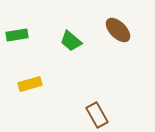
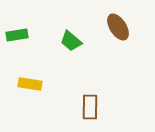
brown ellipse: moved 3 px up; rotated 12 degrees clockwise
yellow rectangle: rotated 25 degrees clockwise
brown rectangle: moved 7 px left, 8 px up; rotated 30 degrees clockwise
